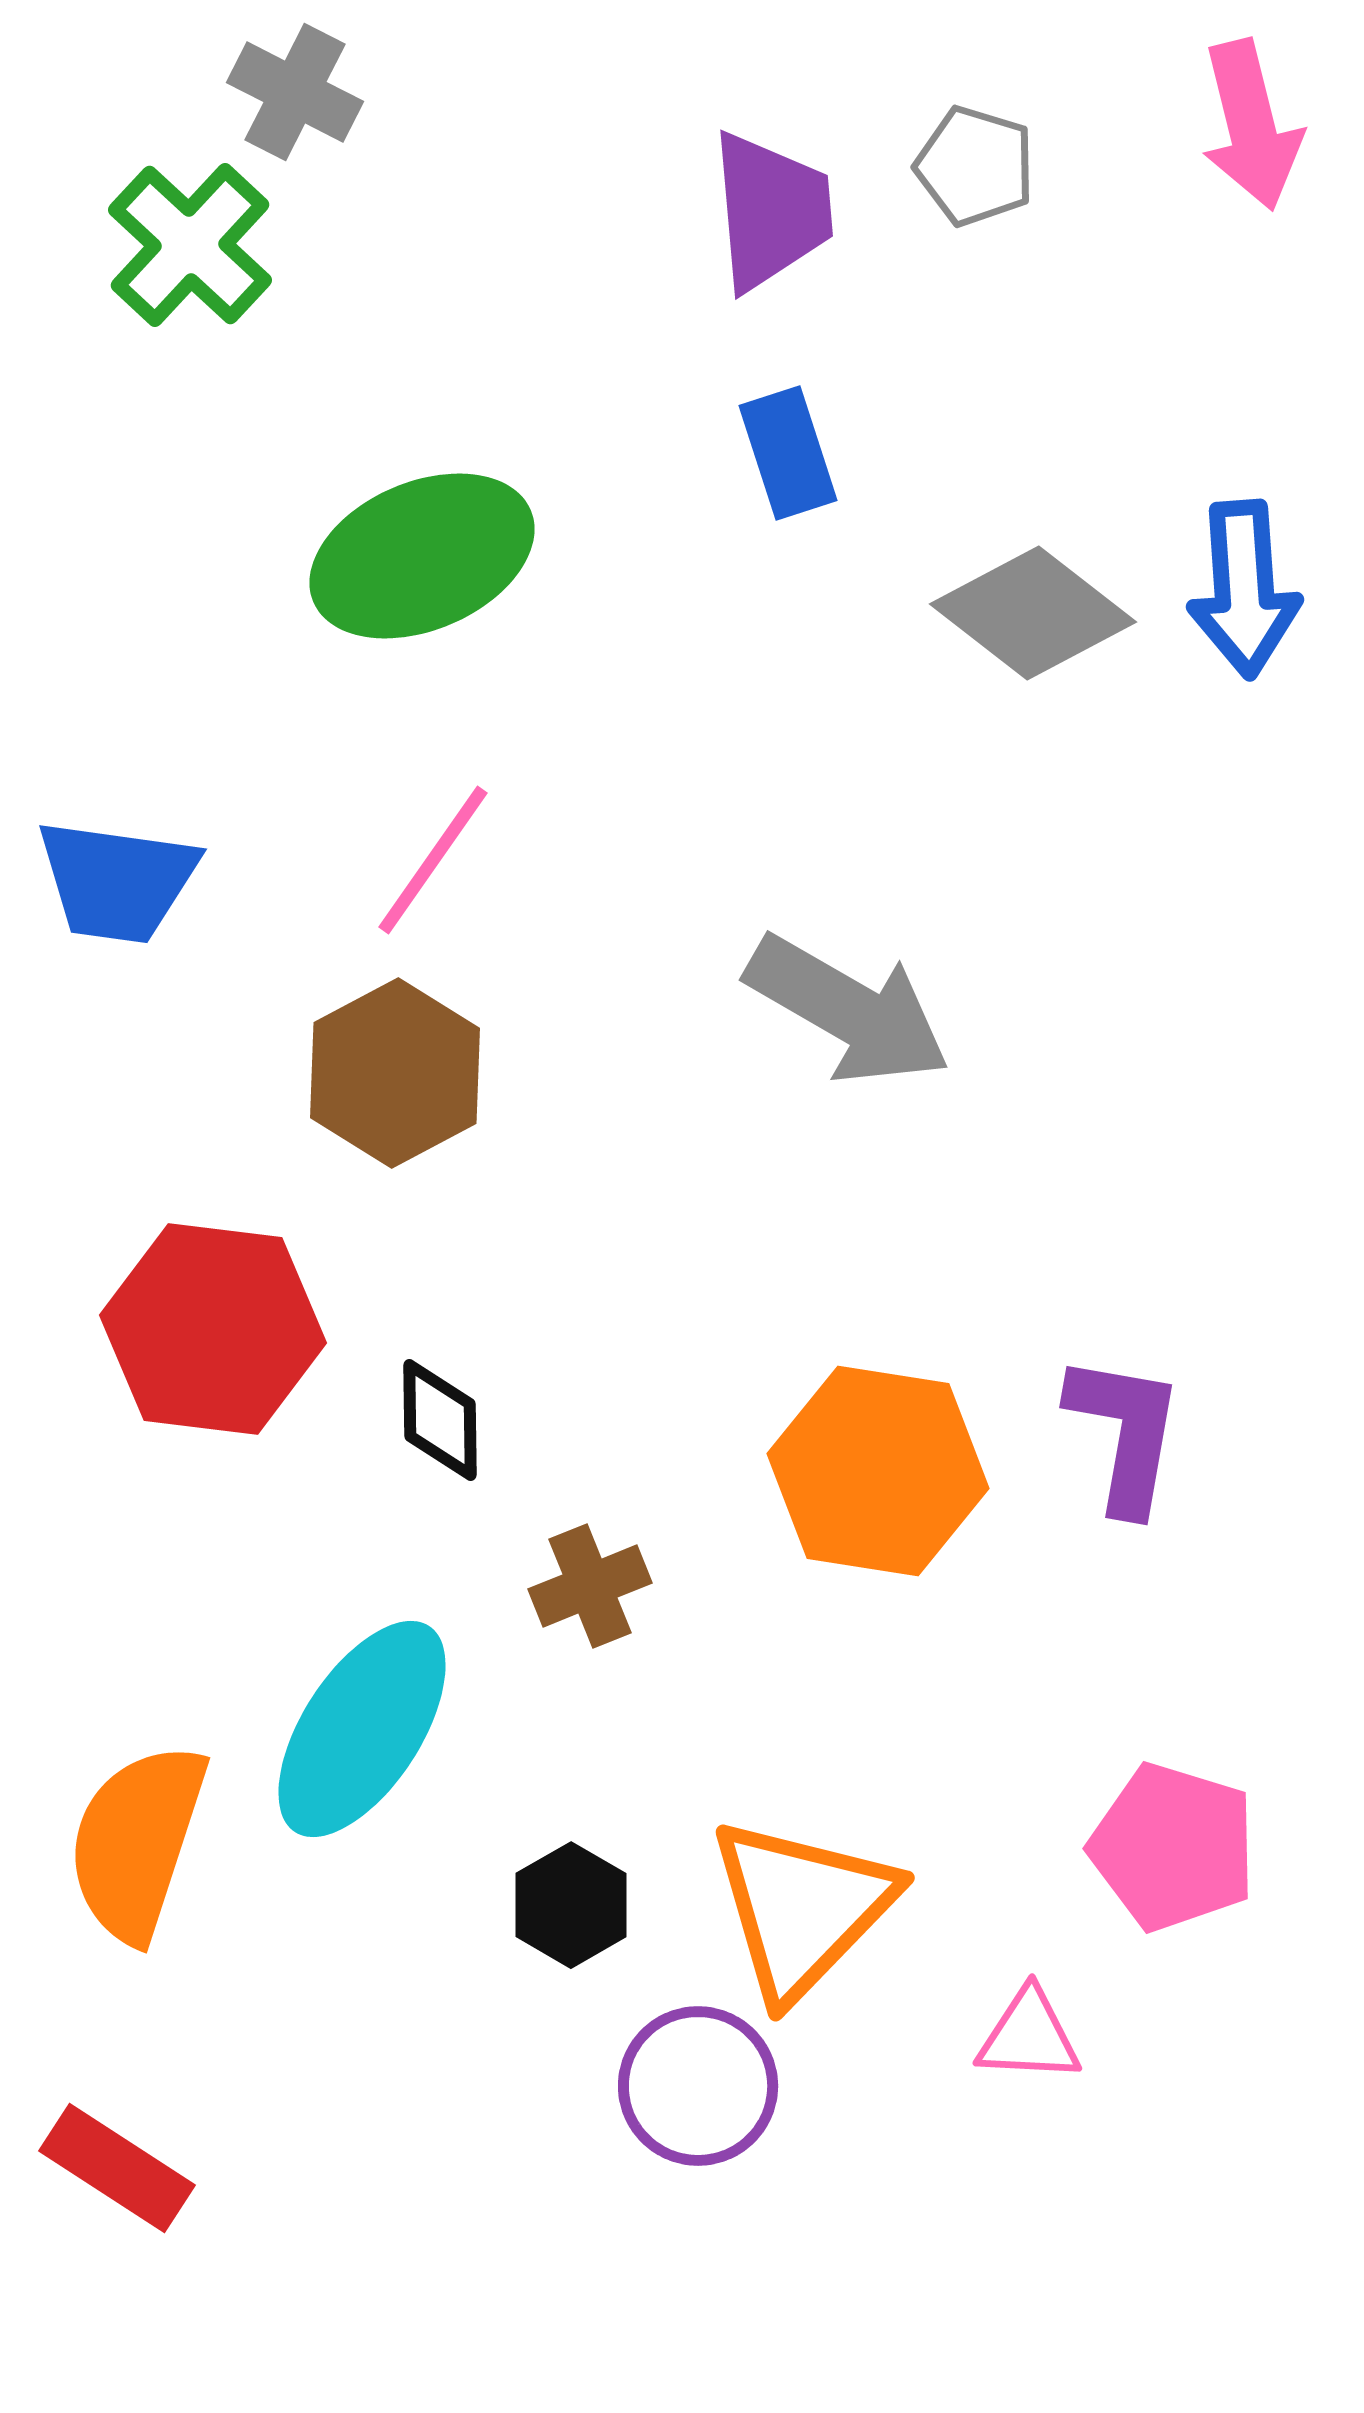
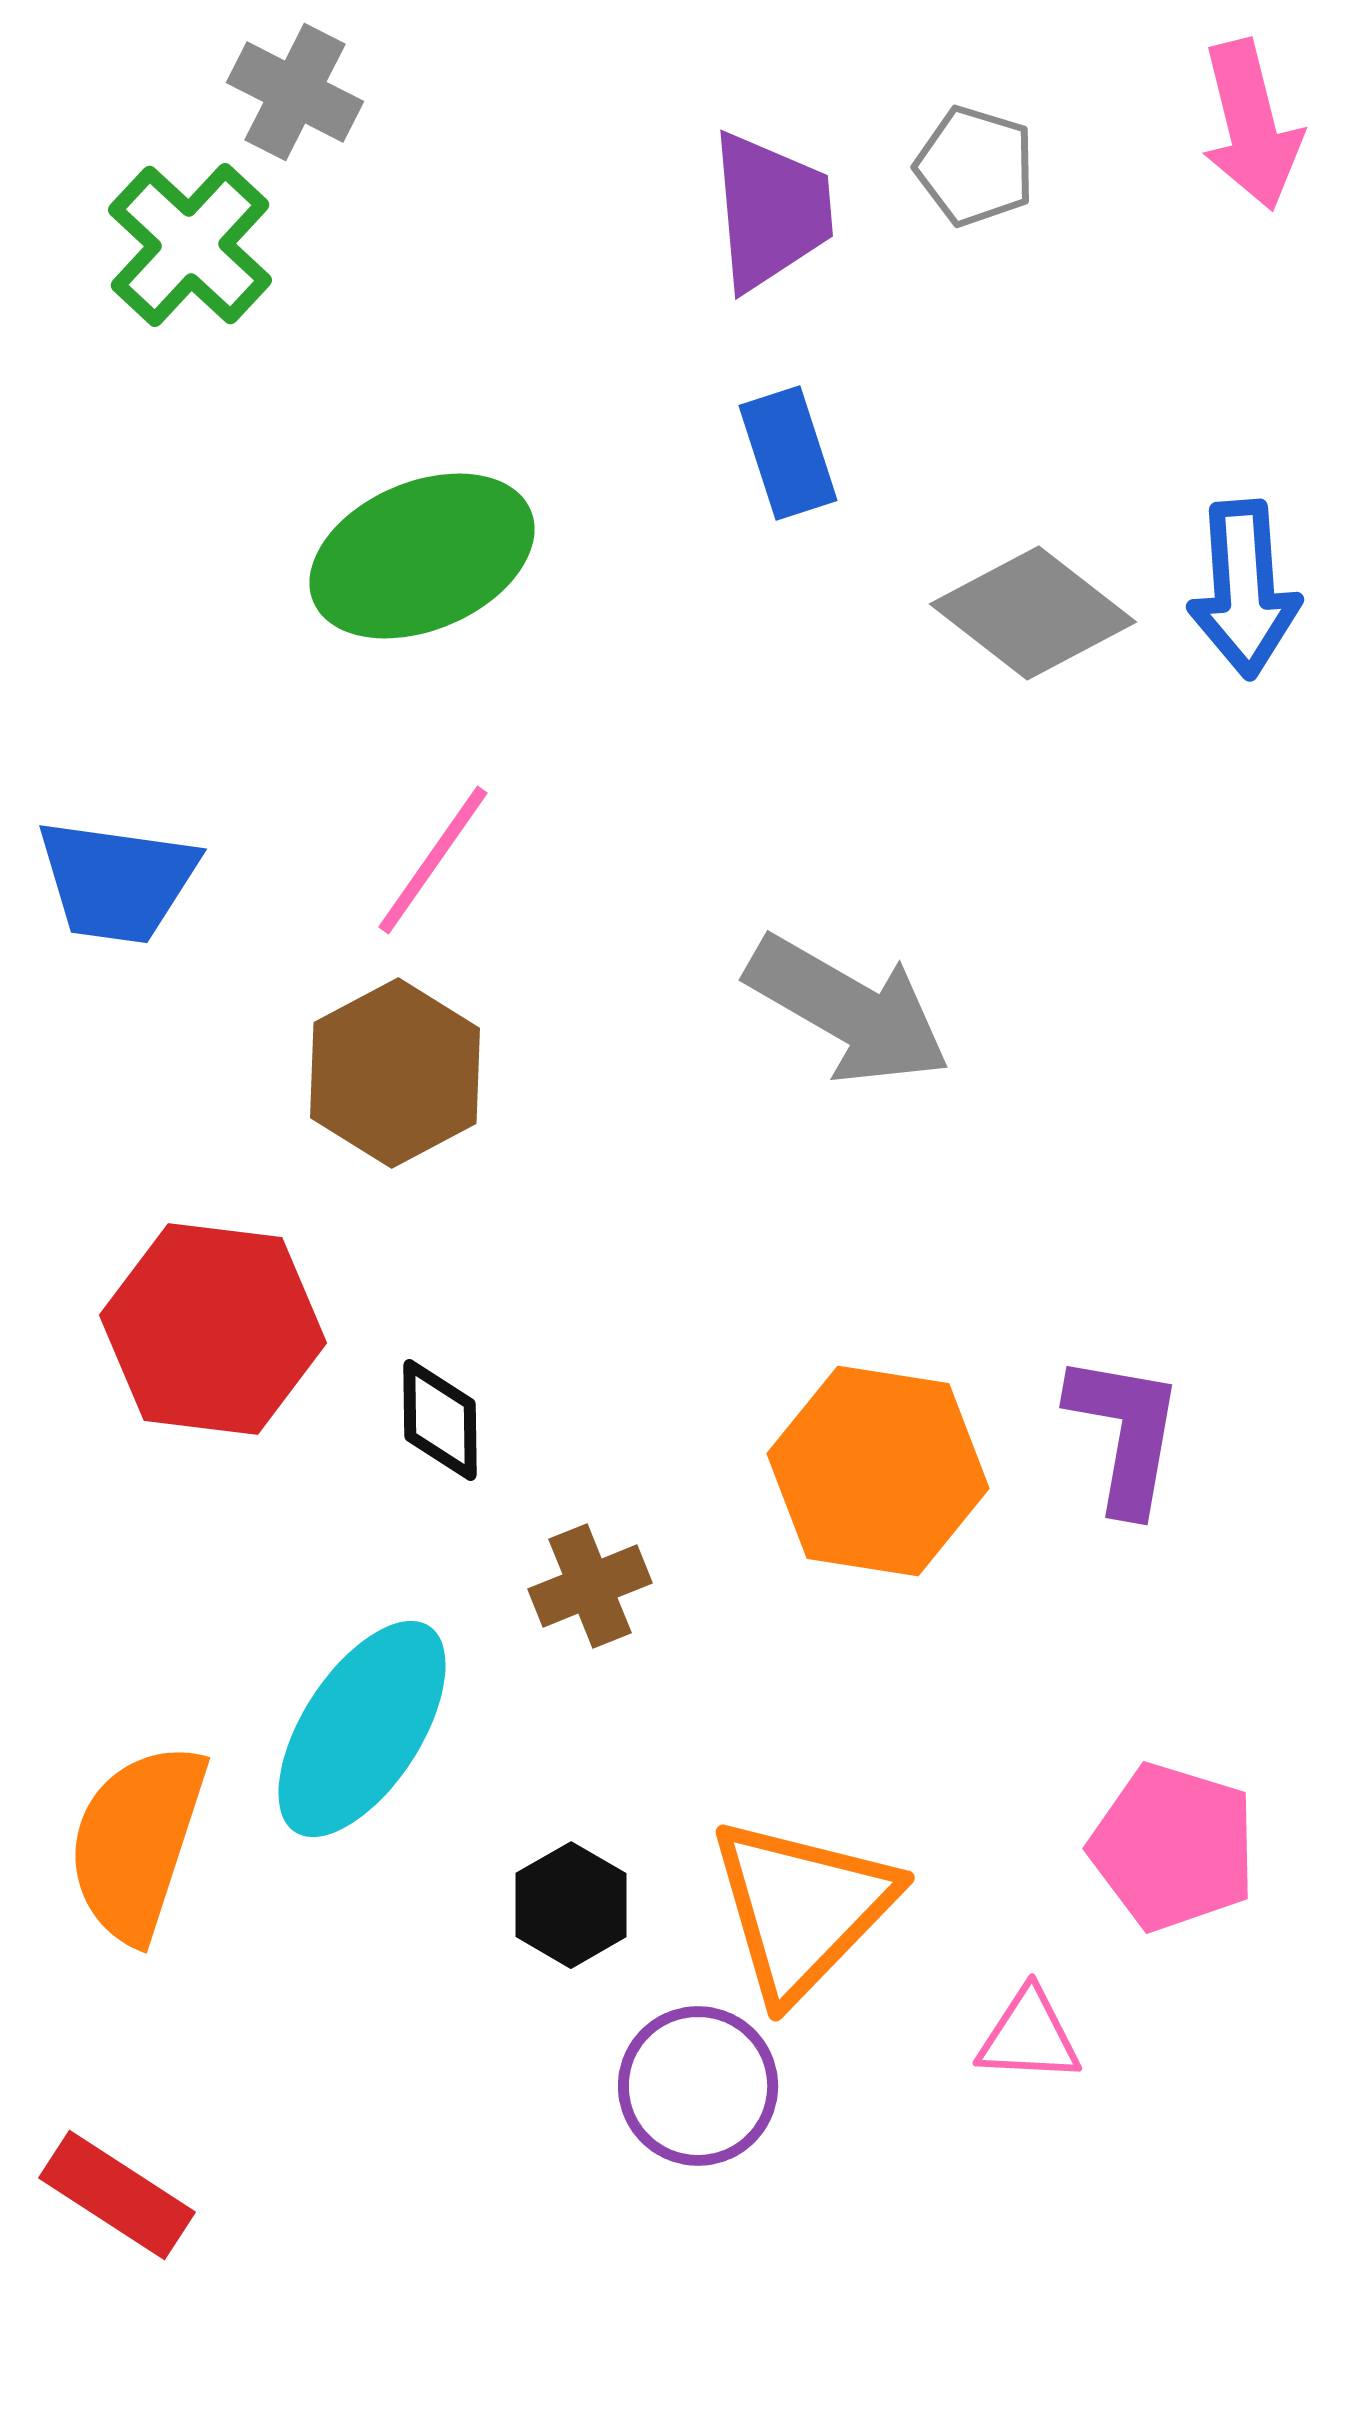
red rectangle: moved 27 px down
